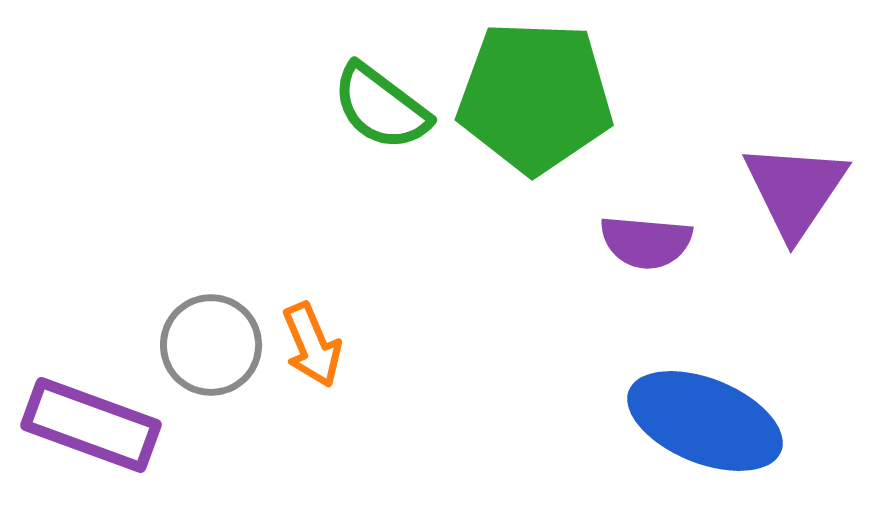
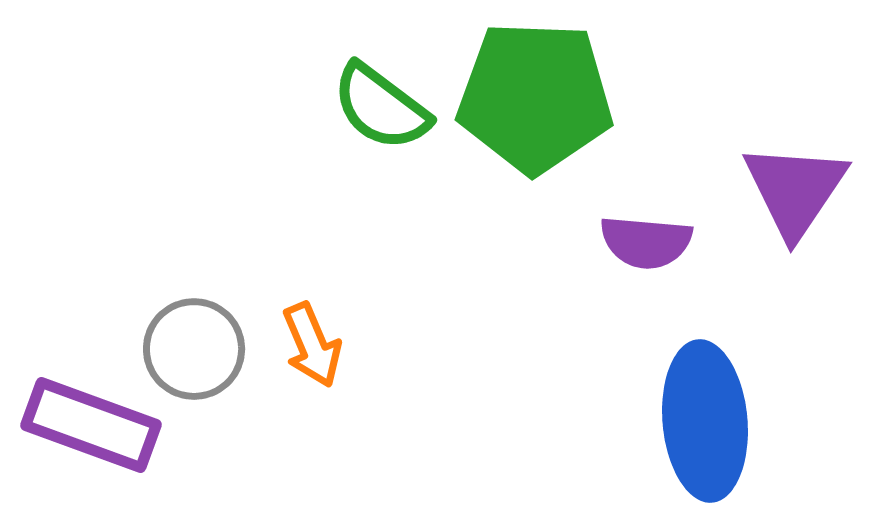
gray circle: moved 17 px left, 4 px down
blue ellipse: rotated 63 degrees clockwise
